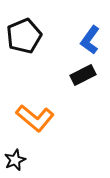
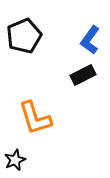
orange L-shape: rotated 33 degrees clockwise
